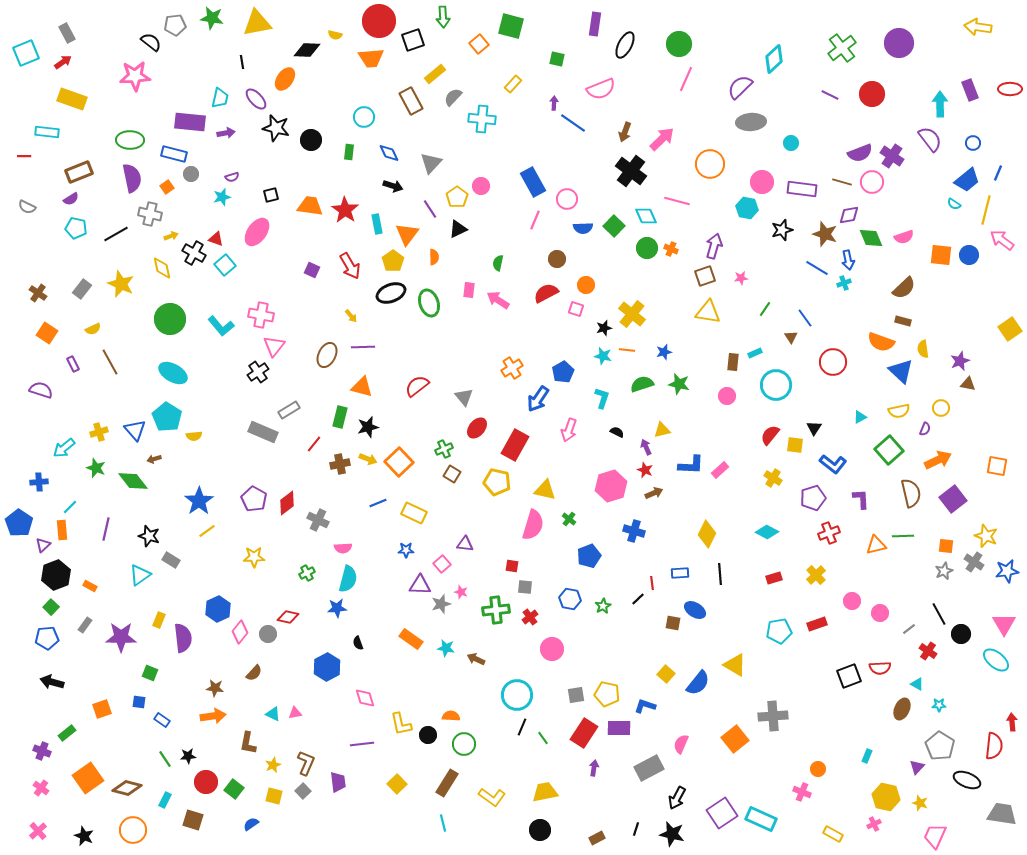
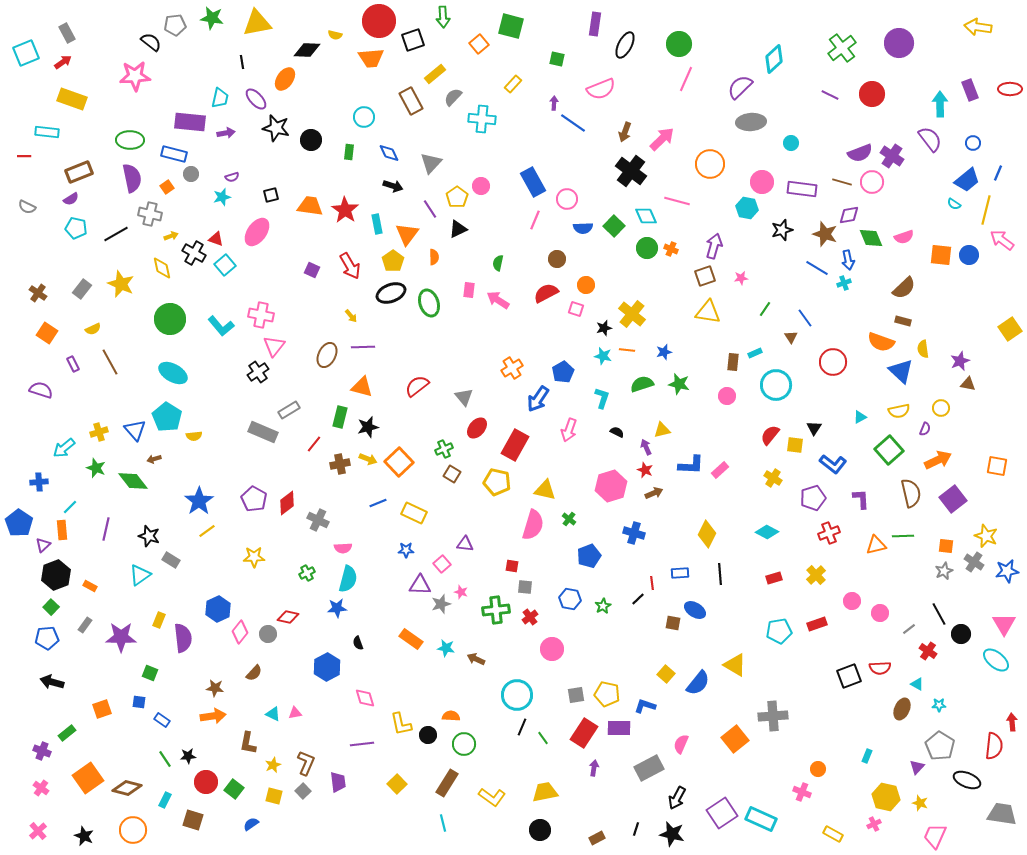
blue cross at (634, 531): moved 2 px down
